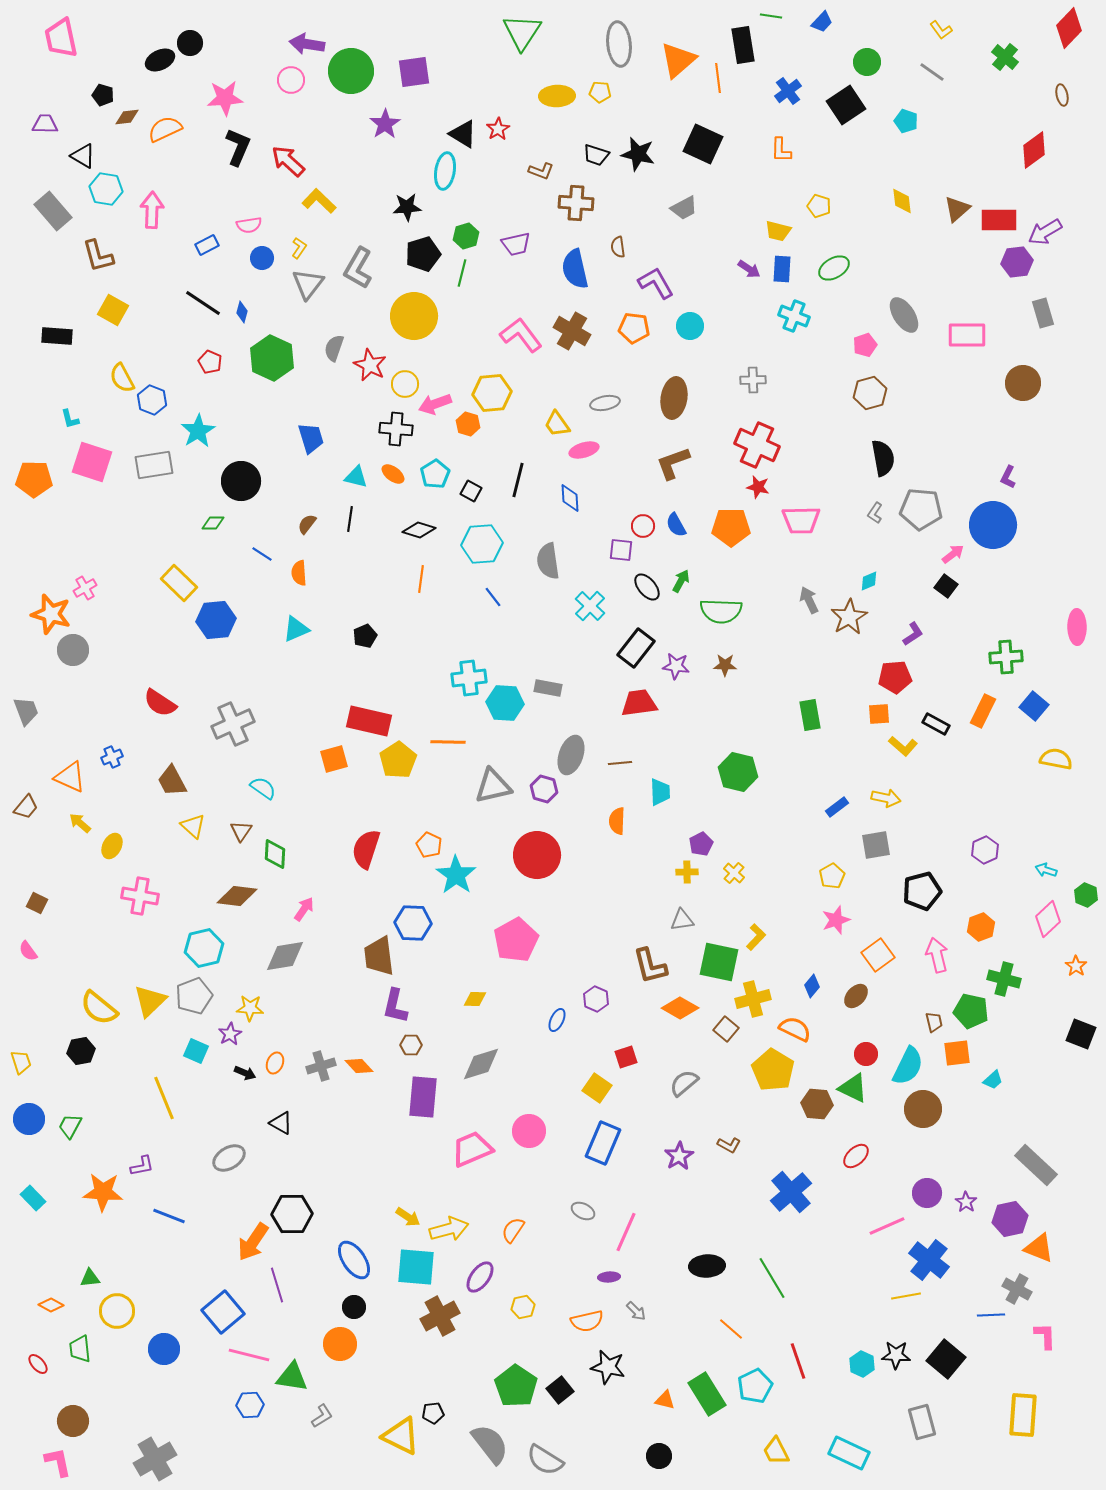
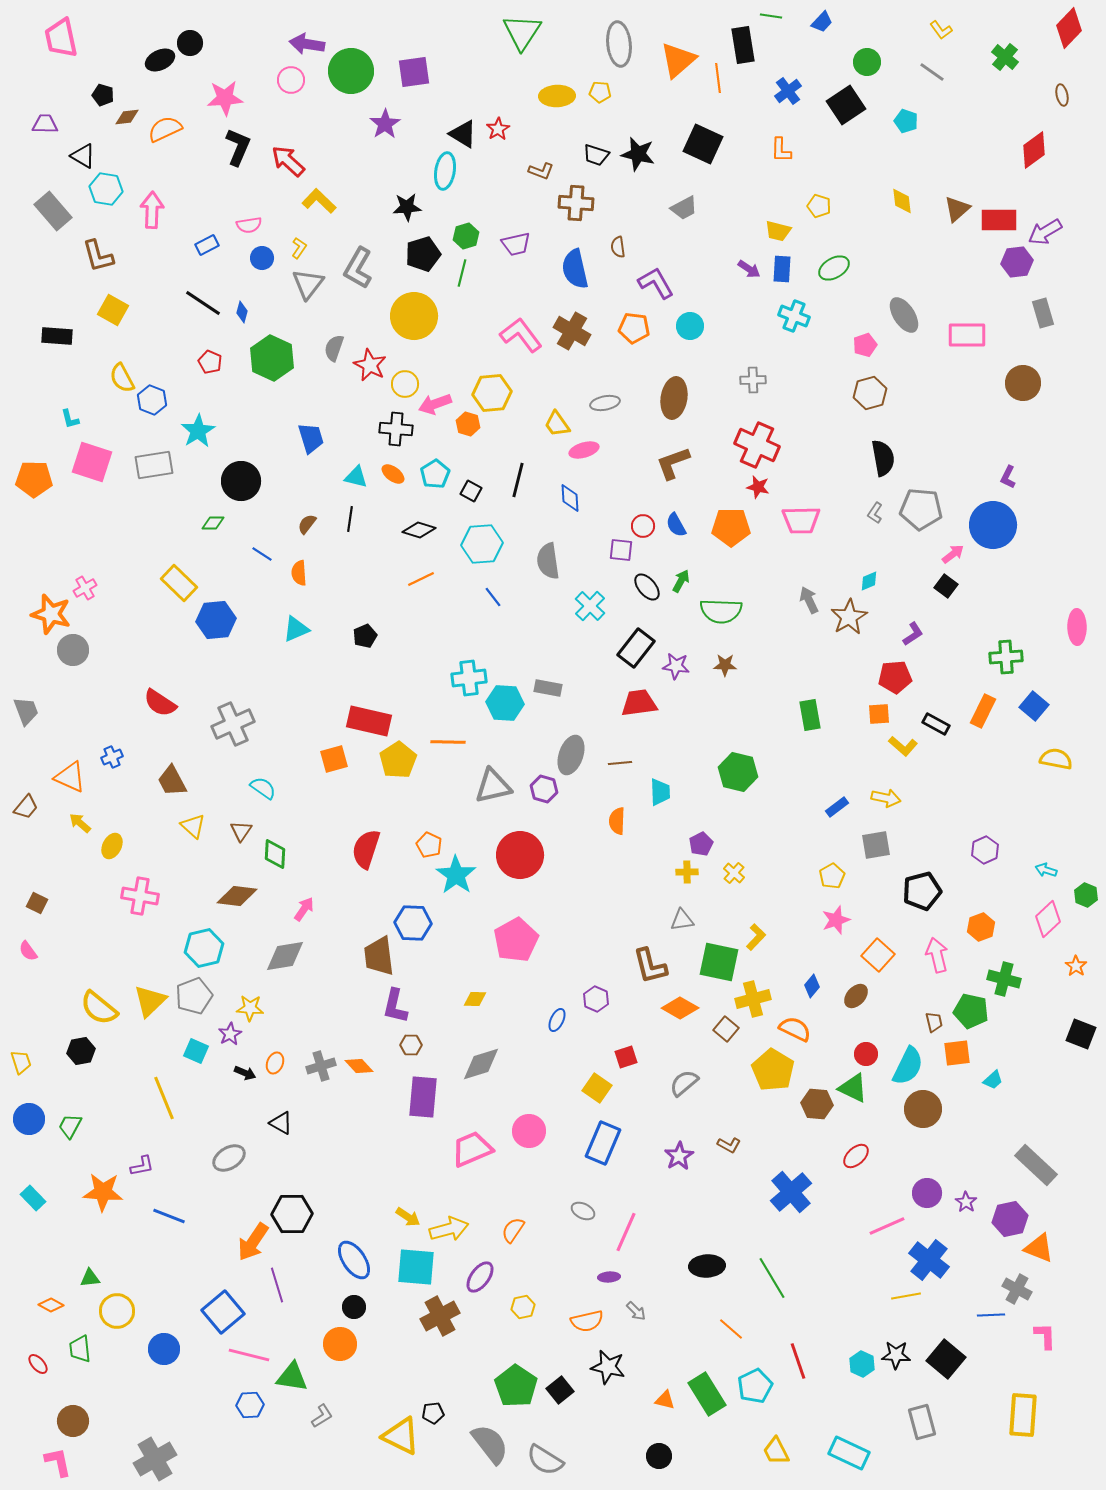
orange line at (421, 579): rotated 56 degrees clockwise
red circle at (537, 855): moved 17 px left
orange square at (878, 955): rotated 12 degrees counterclockwise
